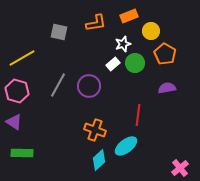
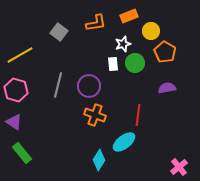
gray square: rotated 24 degrees clockwise
orange pentagon: moved 2 px up
yellow line: moved 2 px left, 3 px up
white rectangle: rotated 56 degrees counterclockwise
gray line: rotated 15 degrees counterclockwise
pink hexagon: moved 1 px left, 1 px up
orange cross: moved 15 px up
cyan ellipse: moved 2 px left, 4 px up
green rectangle: rotated 50 degrees clockwise
cyan diamond: rotated 15 degrees counterclockwise
pink cross: moved 1 px left, 1 px up
